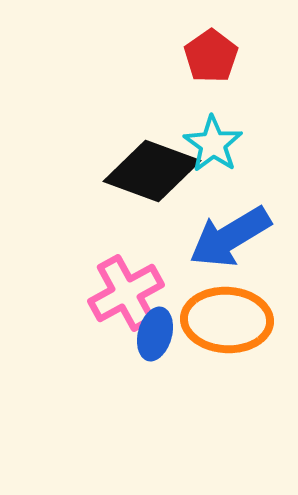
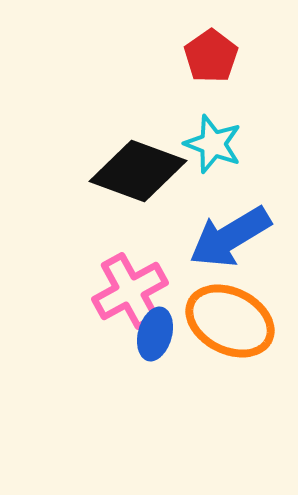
cyan star: rotated 14 degrees counterclockwise
black diamond: moved 14 px left
pink cross: moved 4 px right, 2 px up
orange ellipse: moved 3 px right, 1 px down; rotated 24 degrees clockwise
